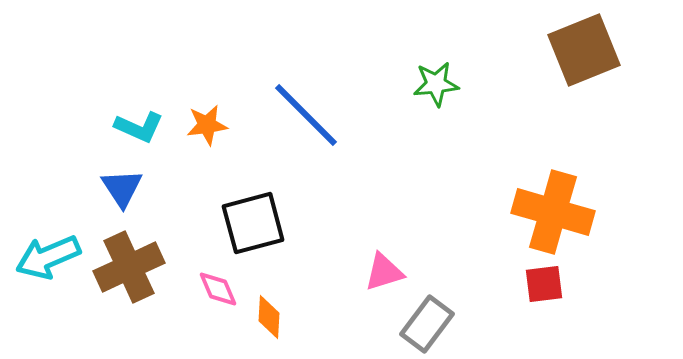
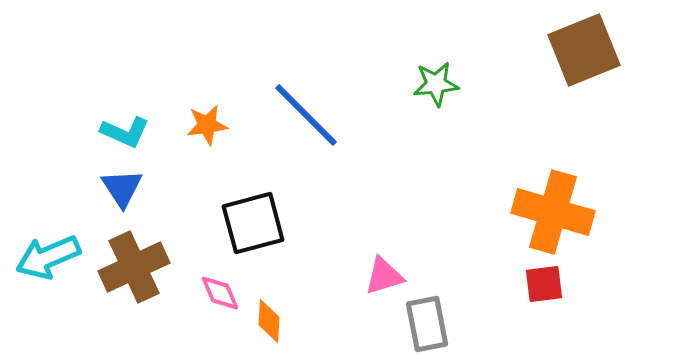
cyan L-shape: moved 14 px left, 5 px down
brown cross: moved 5 px right
pink triangle: moved 4 px down
pink diamond: moved 2 px right, 4 px down
orange diamond: moved 4 px down
gray rectangle: rotated 48 degrees counterclockwise
